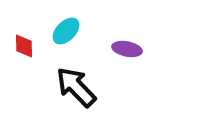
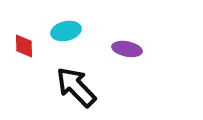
cyan ellipse: rotated 32 degrees clockwise
